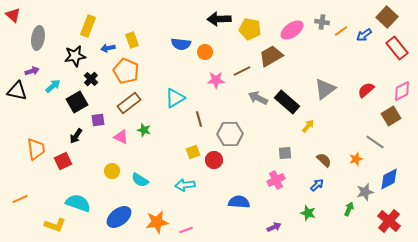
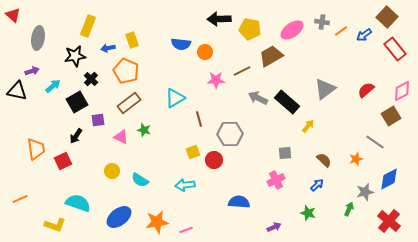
red rectangle at (397, 48): moved 2 px left, 1 px down
